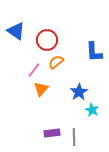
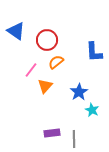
pink line: moved 3 px left
orange triangle: moved 4 px right, 3 px up
gray line: moved 2 px down
